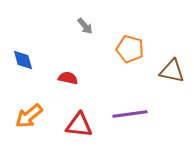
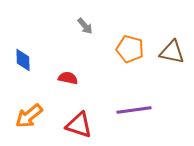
blue diamond: rotated 15 degrees clockwise
brown triangle: moved 19 px up
purple line: moved 4 px right, 4 px up
red triangle: rotated 12 degrees clockwise
